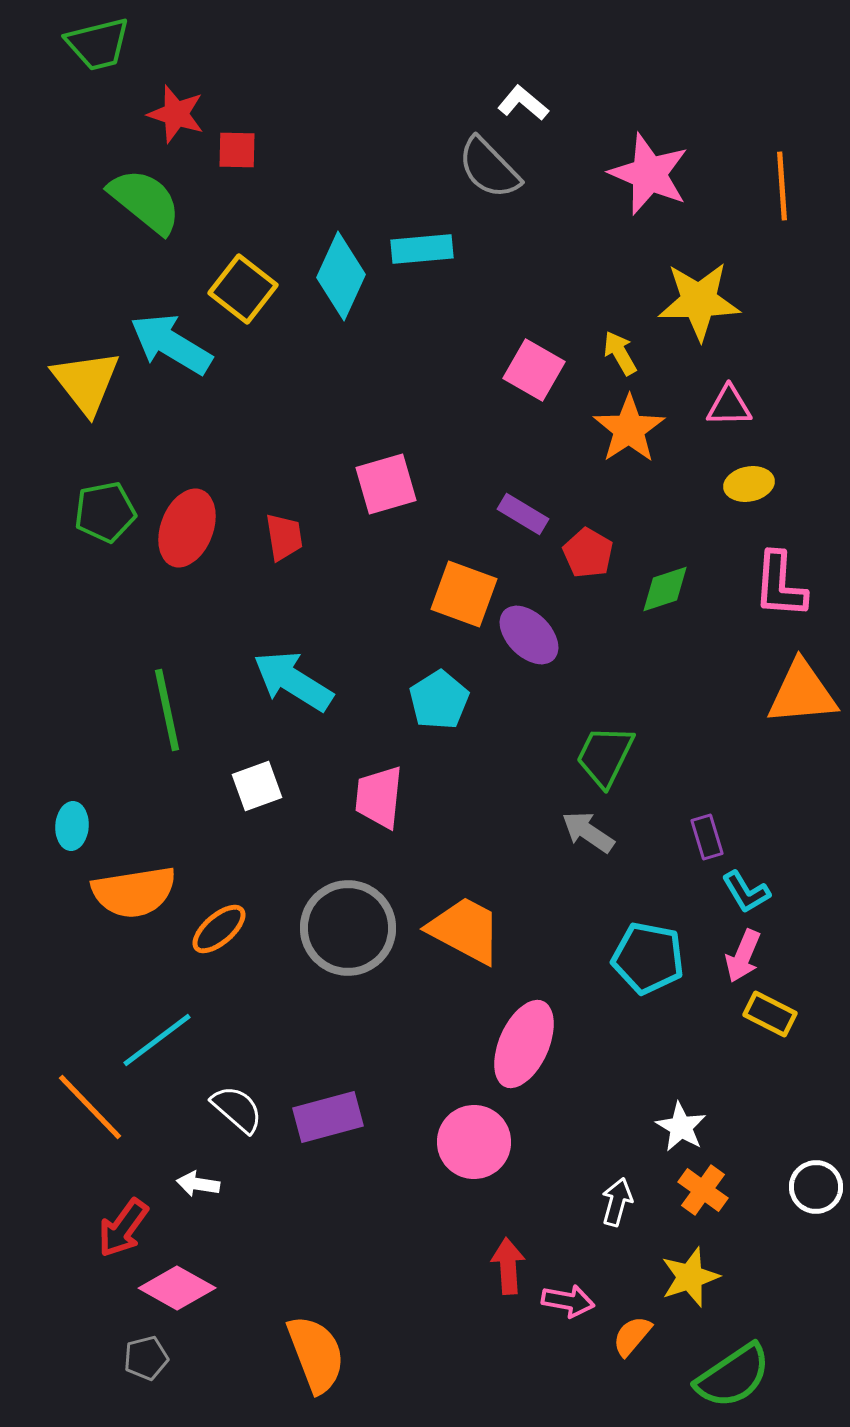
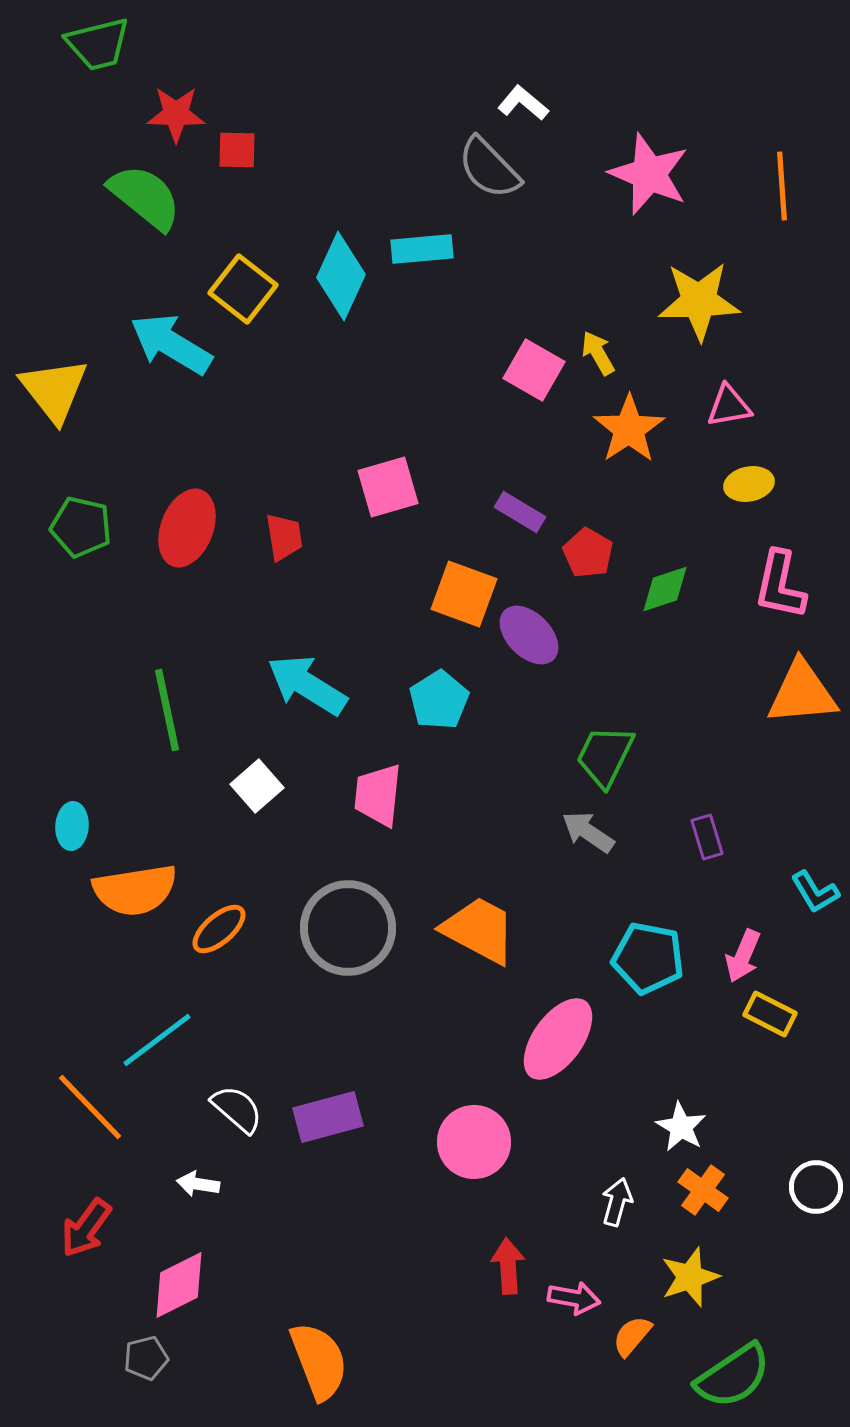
red star at (176, 114): rotated 16 degrees counterclockwise
green semicircle at (145, 201): moved 4 px up
yellow arrow at (620, 353): moved 22 px left
yellow triangle at (86, 382): moved 32 px left, 8 px down
pink triangle at (729, 406): rotated 9 degrees counterclockwise
pink square at (386, 484): moved 2 px right, 3 px down
green pentagon at (105, 512): moved 24 px left, 15 px down; rotated 24 degrees clockwise
purple rectangle at (523, 514): moved 3 px left, 2 px up
pink L-shape at (780, 585): rotated 8 degrees clockwise
cyan arrow at (293, 681): moved 14 px right, 4 px down
white square at (257, 786): rotated 21 degrees counterclockwise
pink trapezoid at (379, 797): moved 1 px left, 2 px up
orange semicircle at (134, 892): moved 1 px right, 2 px up
cyan L-shape at (746, 892): moved 69 px right
orange trapezoid at (465, 930): moved 14 px right
pink ellipse at (524, 1044): moved 34 px right, 5 px up; rotated 12 degrees clockwise
red arrow at (123, 1228): moved 37 px left
pink diamond at (177, 1288): moved 2 px right, 3 px up; rotated 56 degrees counterclockwise
pink arrow at (568, 1301): moved 6 px right, 3 px up
orange semicircle at (316, 1354): moved 3 px right, 7 px down
